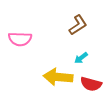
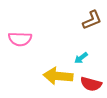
brown L-shape: moved 14 px right, 5 px up; rotated 10 degrees clockwise
yellow arrow: moved 1 px up
